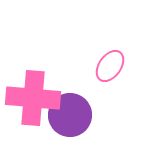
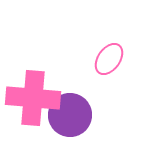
pink ellipse: moved 1 px left, 7 px up
